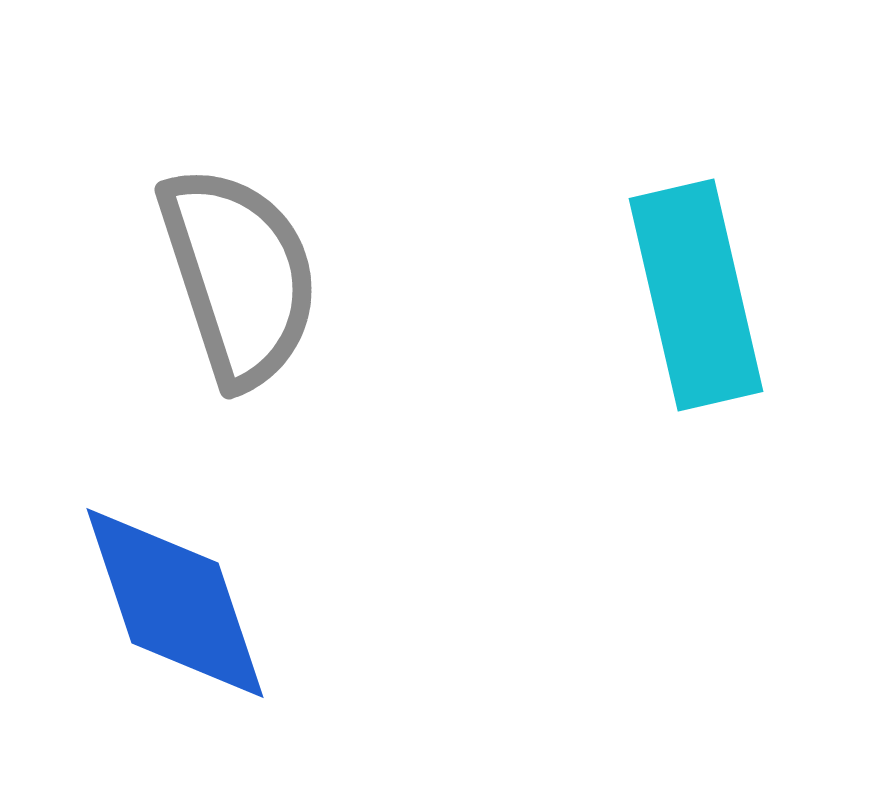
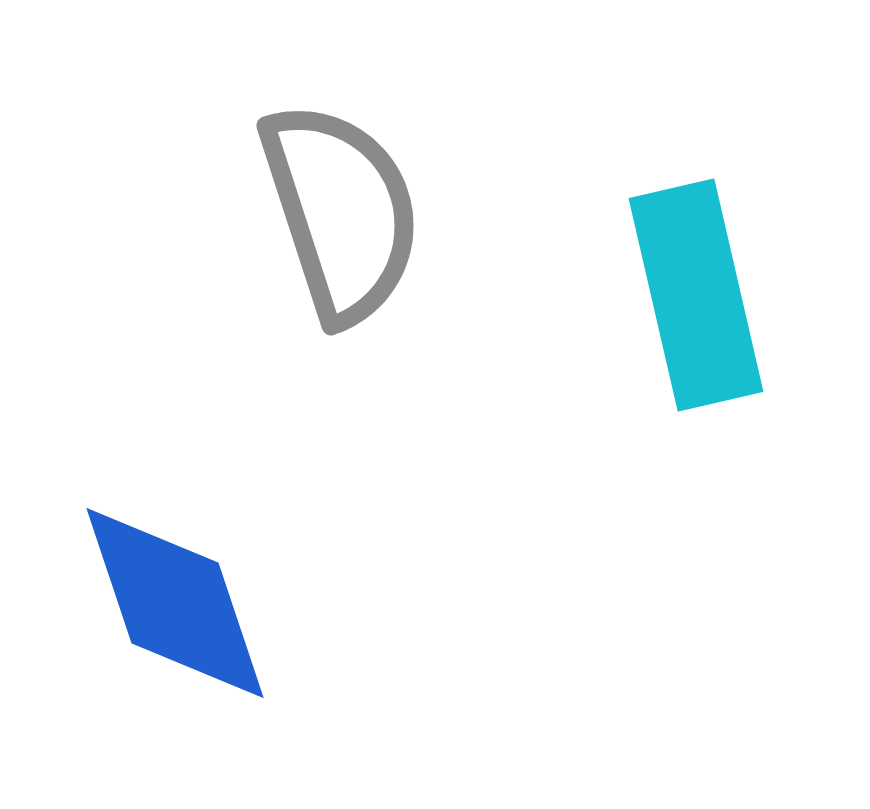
gray semicircle: moved 102 px right, 64 px up
